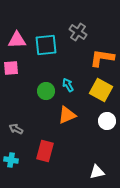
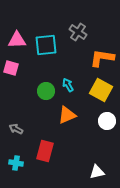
pink square: rotated 21 degrees clockwise
cyan cross: moved 5 px right, 3 px down
